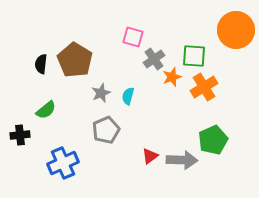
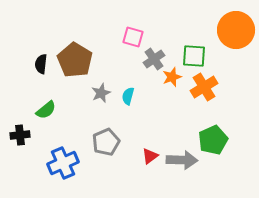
gray pentagon: moved 12 px down
